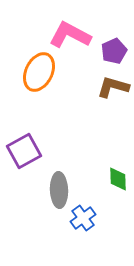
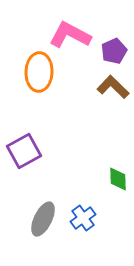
orange ellipse: rotated 24 degrees counterclockwise
brown L-shape: rotated 28 degrees clockwise
gray ellipse: moved 16 px left, 29 px down; rotated 28 degrees clockwise
